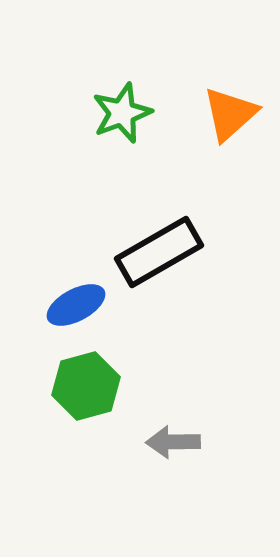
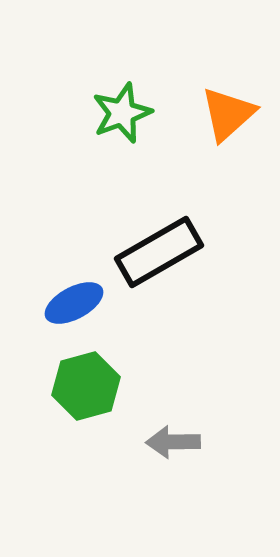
orange triangle: moved 2 px left
blue ellipse: moved 2 px left, 2 px up
